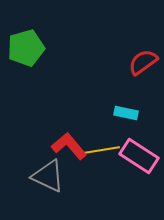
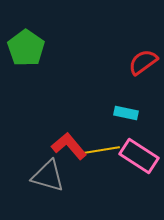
green pentagon: rotated 21 degrees counterclockwise
gray triangle: rotated 9 degrees counterclockwise
